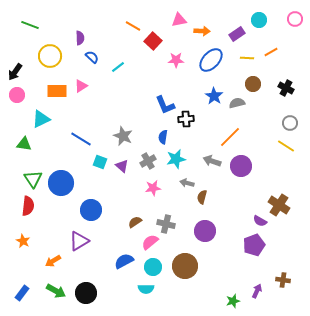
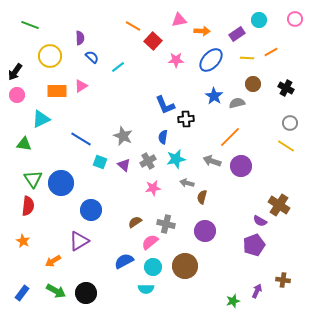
purple triangle at (122, 166): moved 2 px right, 1 px up
